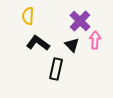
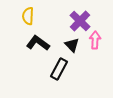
black rectangle: moved 3 px right; rotated 15 degrees clockwise
